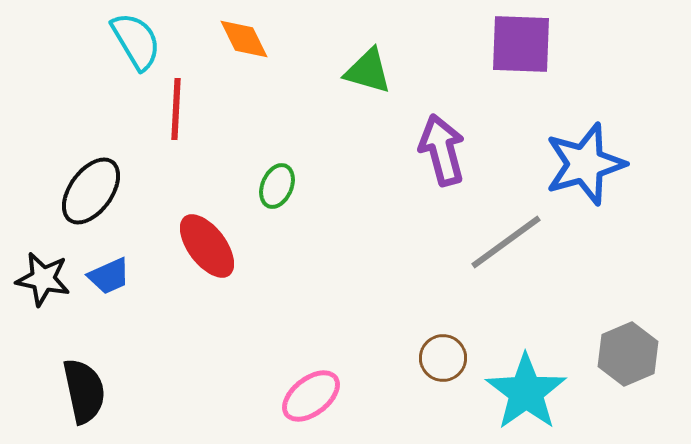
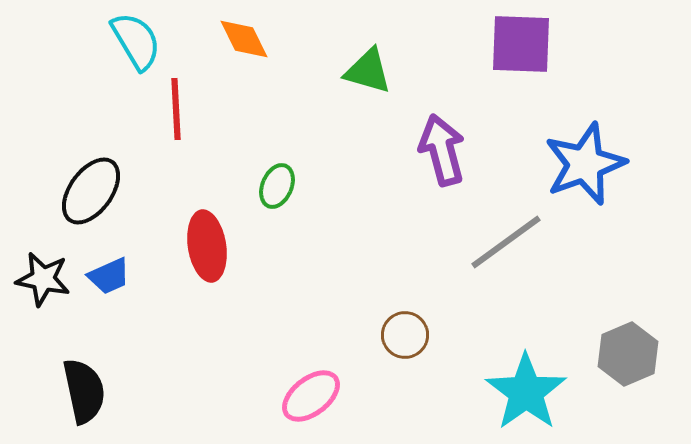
red line: rotated 6 degrees counterclockwise
blue star: rotated 4 degrees counterclockwise
red ellipse: rotated 28 degrees clockwise
brown circle: moved 38 px left, 23 px up
